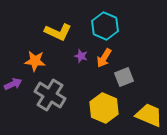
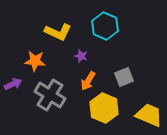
orange arrow: moved 16 px left, 23 px down
